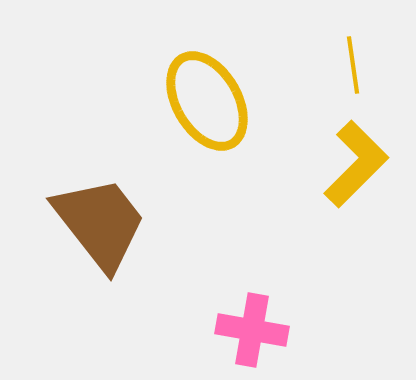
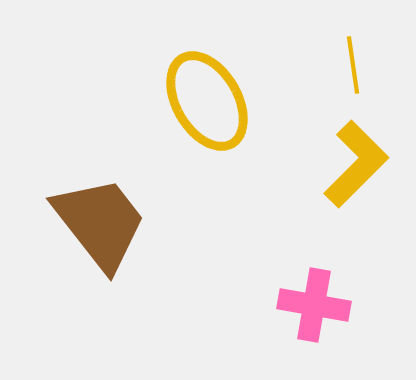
pink cross: moved 62 px right, 25 px up
